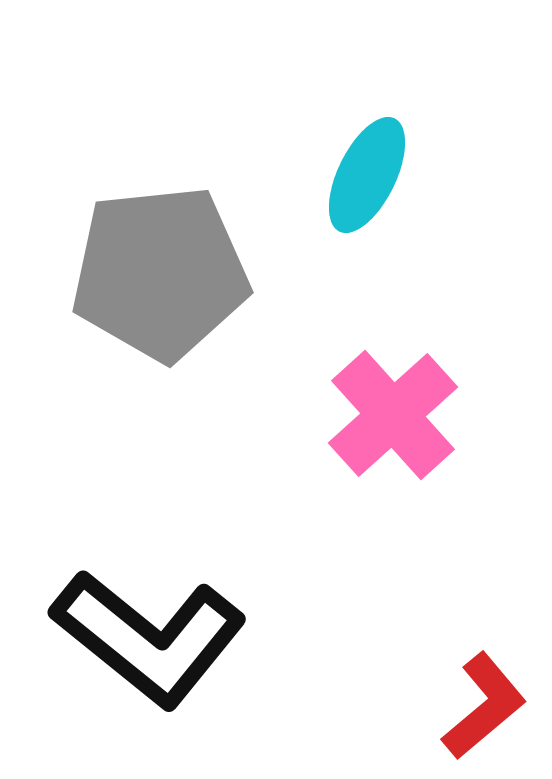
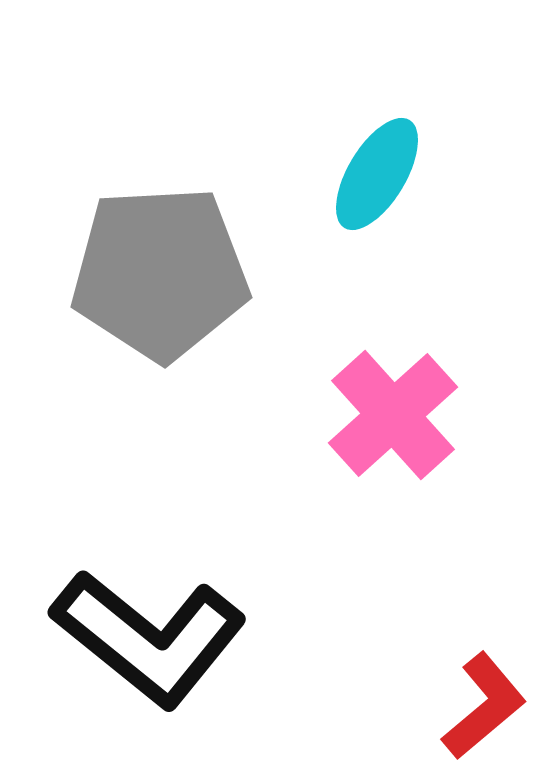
cyan ellipse: moved 10 px right, 1 px up; rotated 5 degrees clockwise
gray pentagon: rotated 3 degrees clockwise
